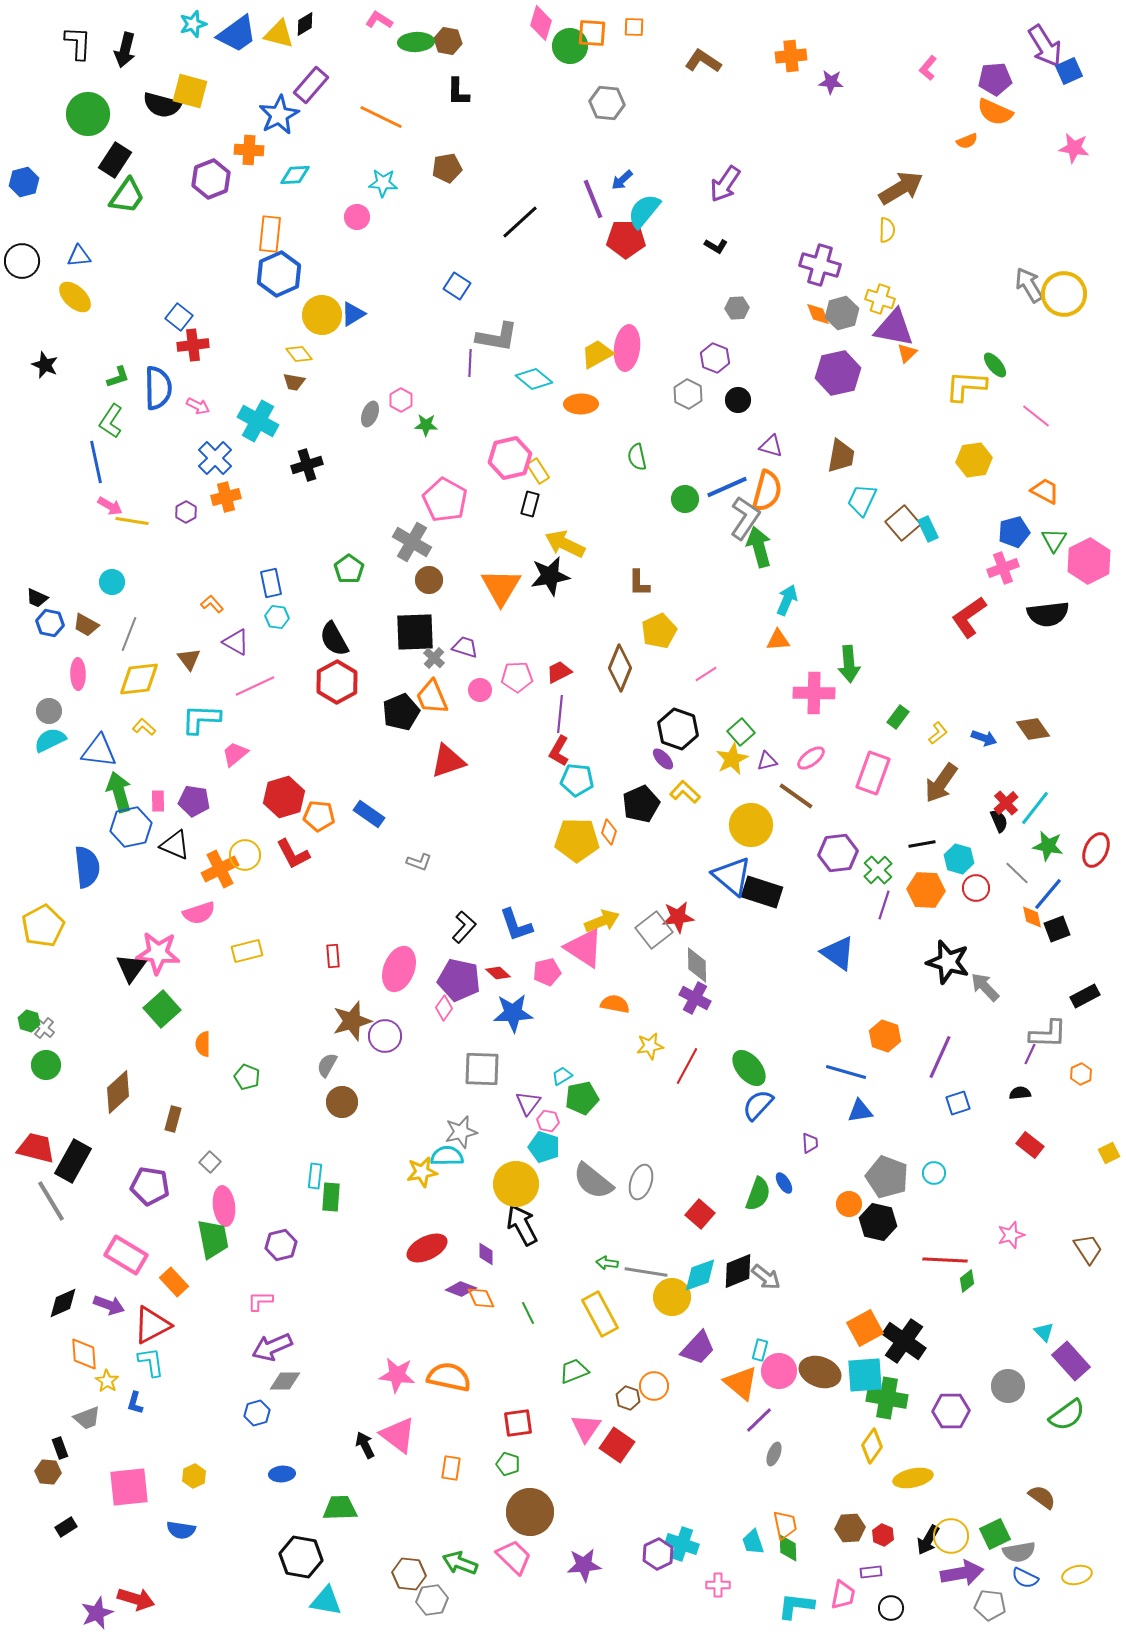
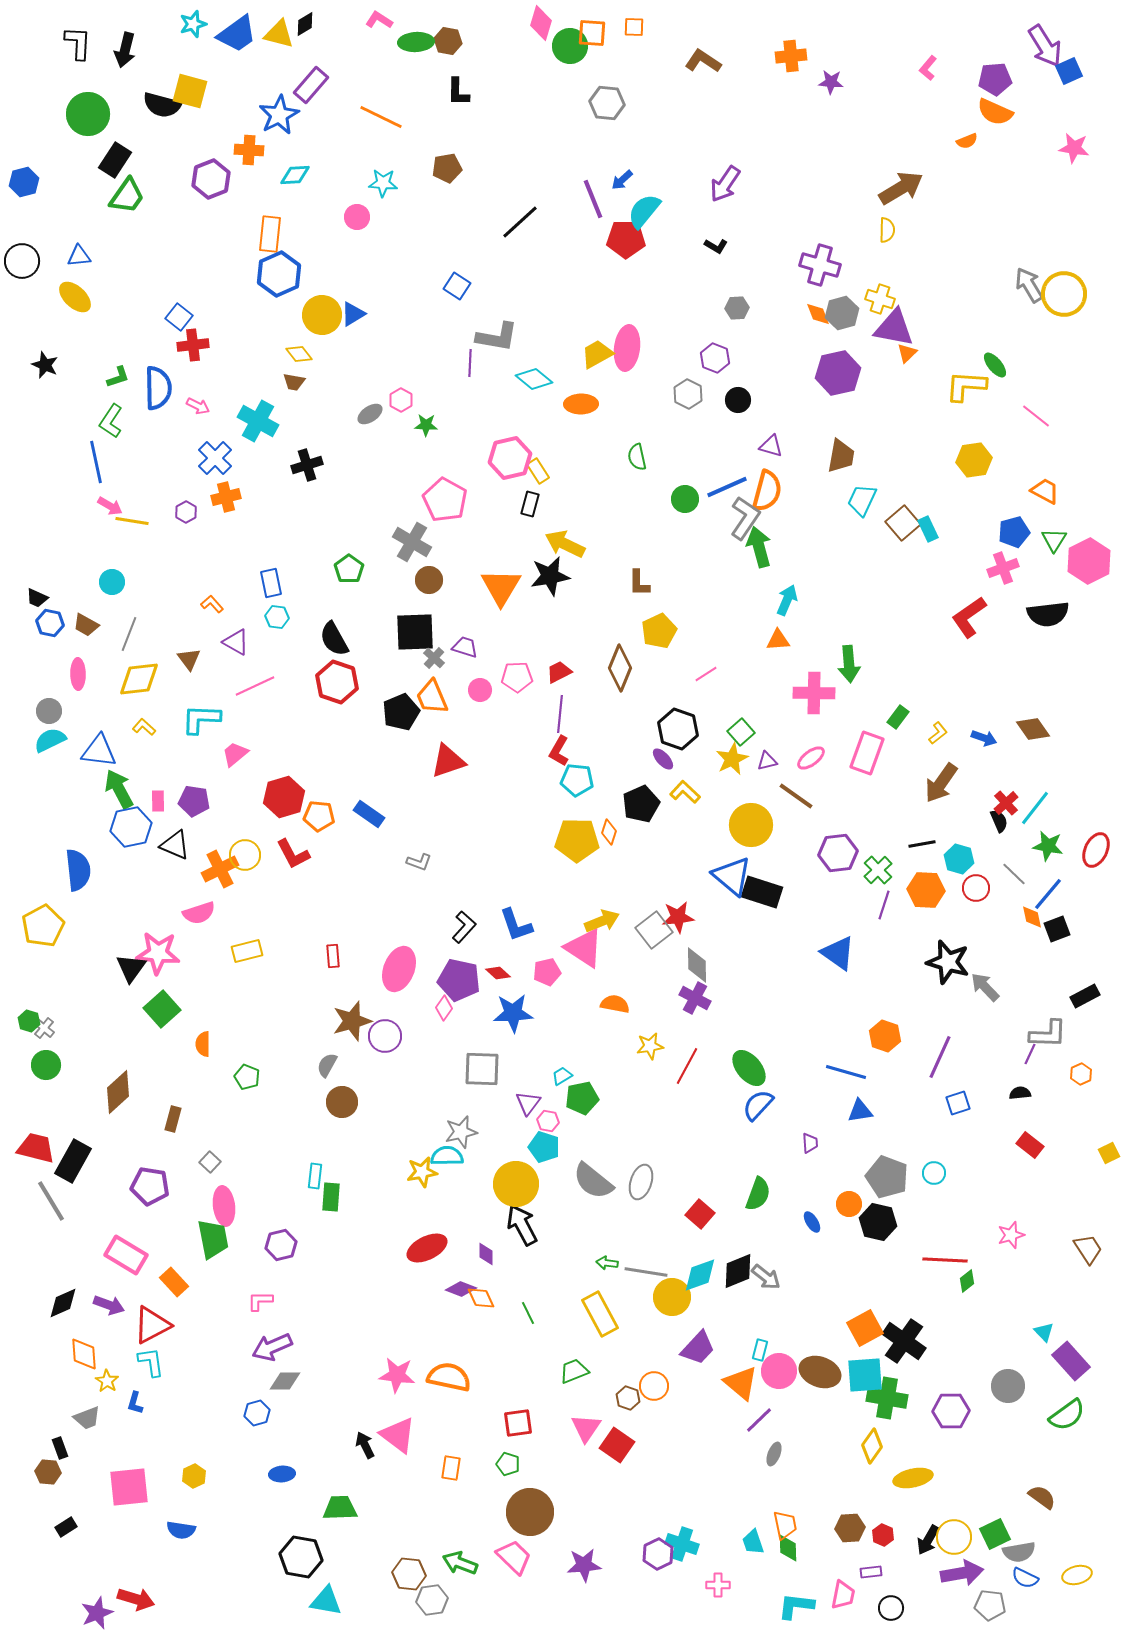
gray ellipse at (370, 414): rotated 35 degrees clockwise
red hexagon at (337, 682): rotated 12 degrees counterclockwise
pink rectangle at (873, 773): moved 6 px left, 20 px up
green arrow at (119, 792): moved 3 px up; rotated 12 degrees counterclockwise
blue semicircle at (87, 867): moved 9 px left, 3 px down
gray line at (1017, 873): moved 3 px left, 1 px down
blue ellipse at (784, 1183): moved 28 px right, 39 px down
yellow circle at (951, 1536): moved 3 px right, 1 px down
